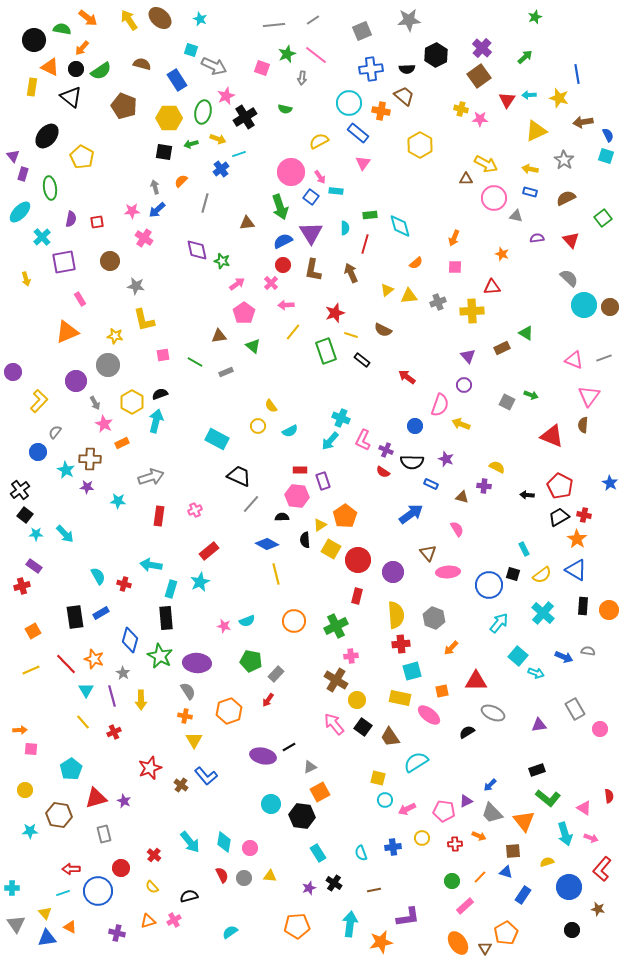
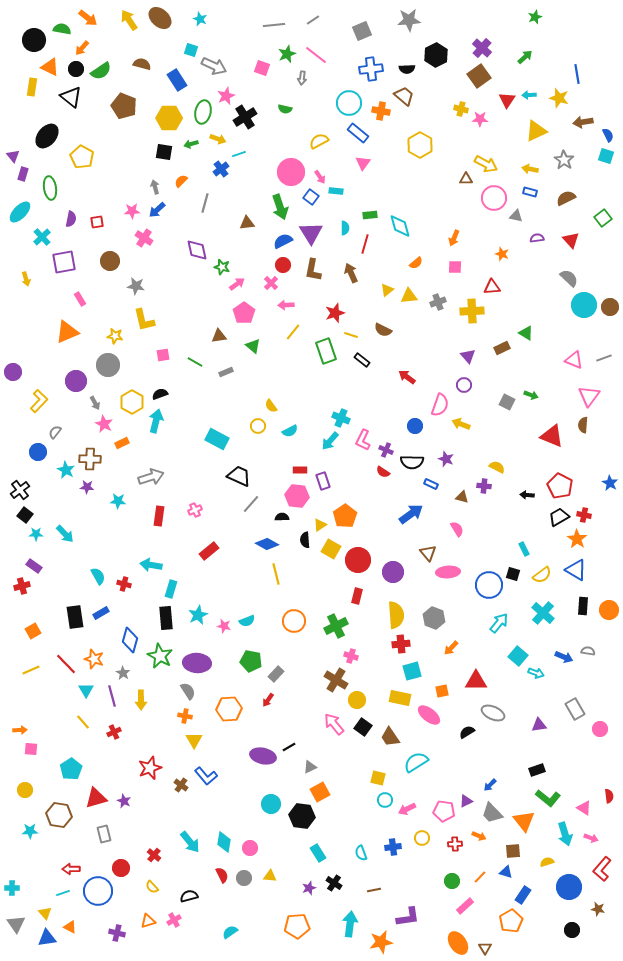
green star at (222, 261): moved 6 px down
cyan star at (200, 582): moved 2 px left, 33 px down
pink cross at (351, 656): rotated 24 degrees clockwise
orange hexagon at (229, 711): moved 2 px up; rotated 15 degrees clockwise
orange pentagon at (506, 933): moved 5 px right, 12 px up
